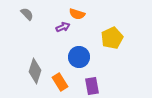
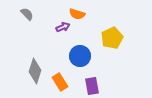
blue circle: moved 1 px right, 1 px up
